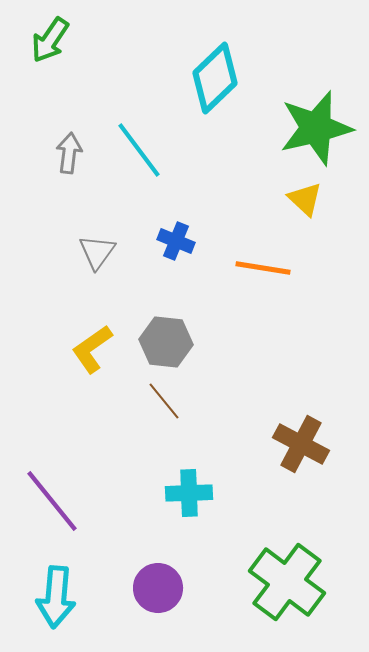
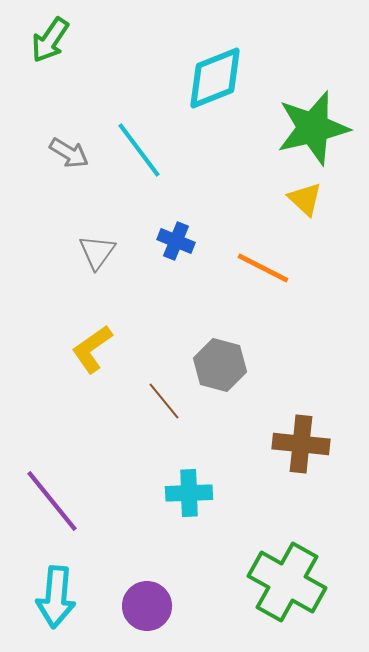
cyan diamond: rotated 22 degrees clockwise
green star: moved 3 px left
gray arrow: rotated 114 degrees clockwise
orange line: rotated 18 degrees clockwise
gray hexagon: moved 54 px right, 23 px down; rotated 9 degrees clockwise
brown cross: rotated 22 degrees counterclockwise
green cross: rotated 8 degrees counterclockwise
purple circle: moved 11 px left, 18 px down
